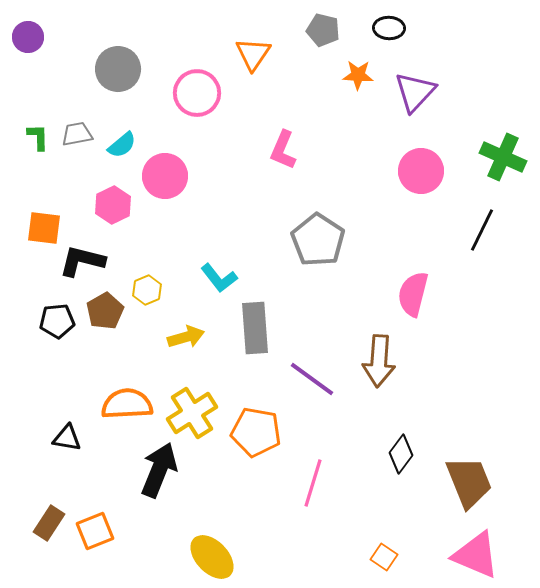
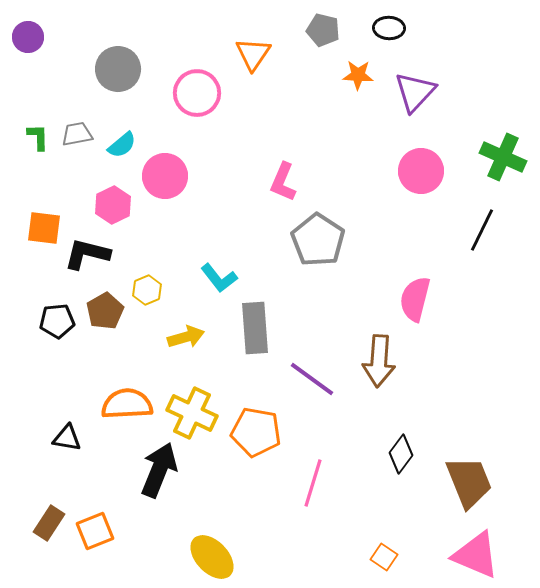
pink L-shape at (283, 150): moved 32 px down
black L-shape at (82, 261): moved 5 px right, 7 px up
pink semicircle at (413, 294): moved 2 px right, 5 px down
yellow cross at (192, 413): rotated 33 degrees counterclockwise
